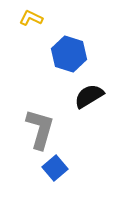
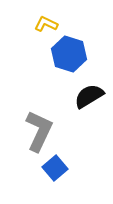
yellow L-shape: moved 15 px right, 6 px down
gray L-shape: moved 1 px left, 2 px down; rotated 9 degrees clockwise
